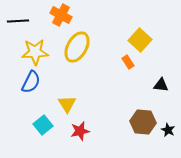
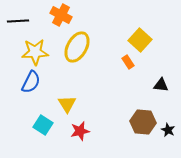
cyan square: rotated 18 degrees counterclockwise
